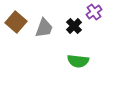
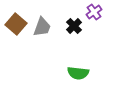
brown square: moved 2 px down
gray trapezoid: moved 2 px left, 1 px up
green semicircle: moved 12 px down
